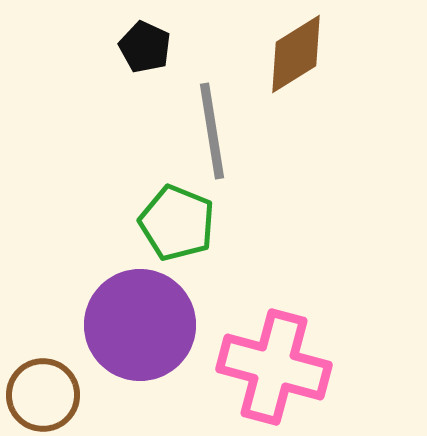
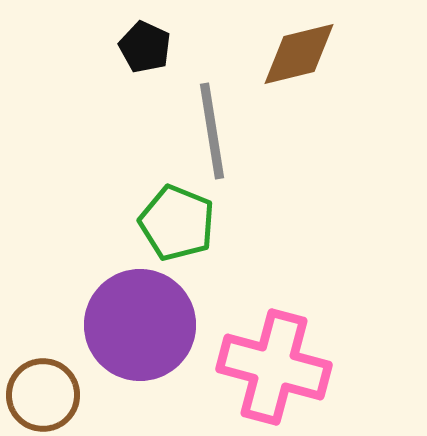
brown diamond: moved 3 px right; rotated 18 degrees clockwise
